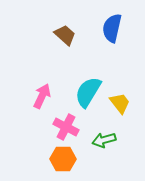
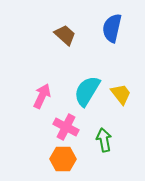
cyan semicircle: moved 1 px left, 1 px up
yellow trapezoid: moved 1 px right, 9 px up
green arrow: rotated 95 degrees clockwise
